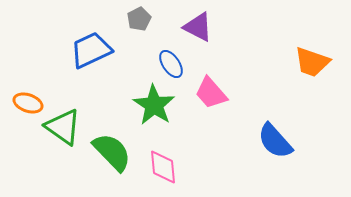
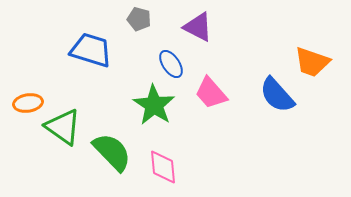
gray pentagon: rotated 30 degrees counterclockwise
blue trapezoid: rotated 42 degrees clockwise
orange ellipse: rotated 28 degrees counterclockwise
blue semicircle: moved 2 px right, 46 px up
